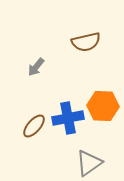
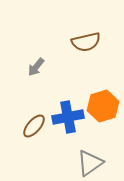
orange hexagon: rotated 20 degrees counterclockwise
blue cross: moved 1 px up
gray triangle: moved 1 px right
